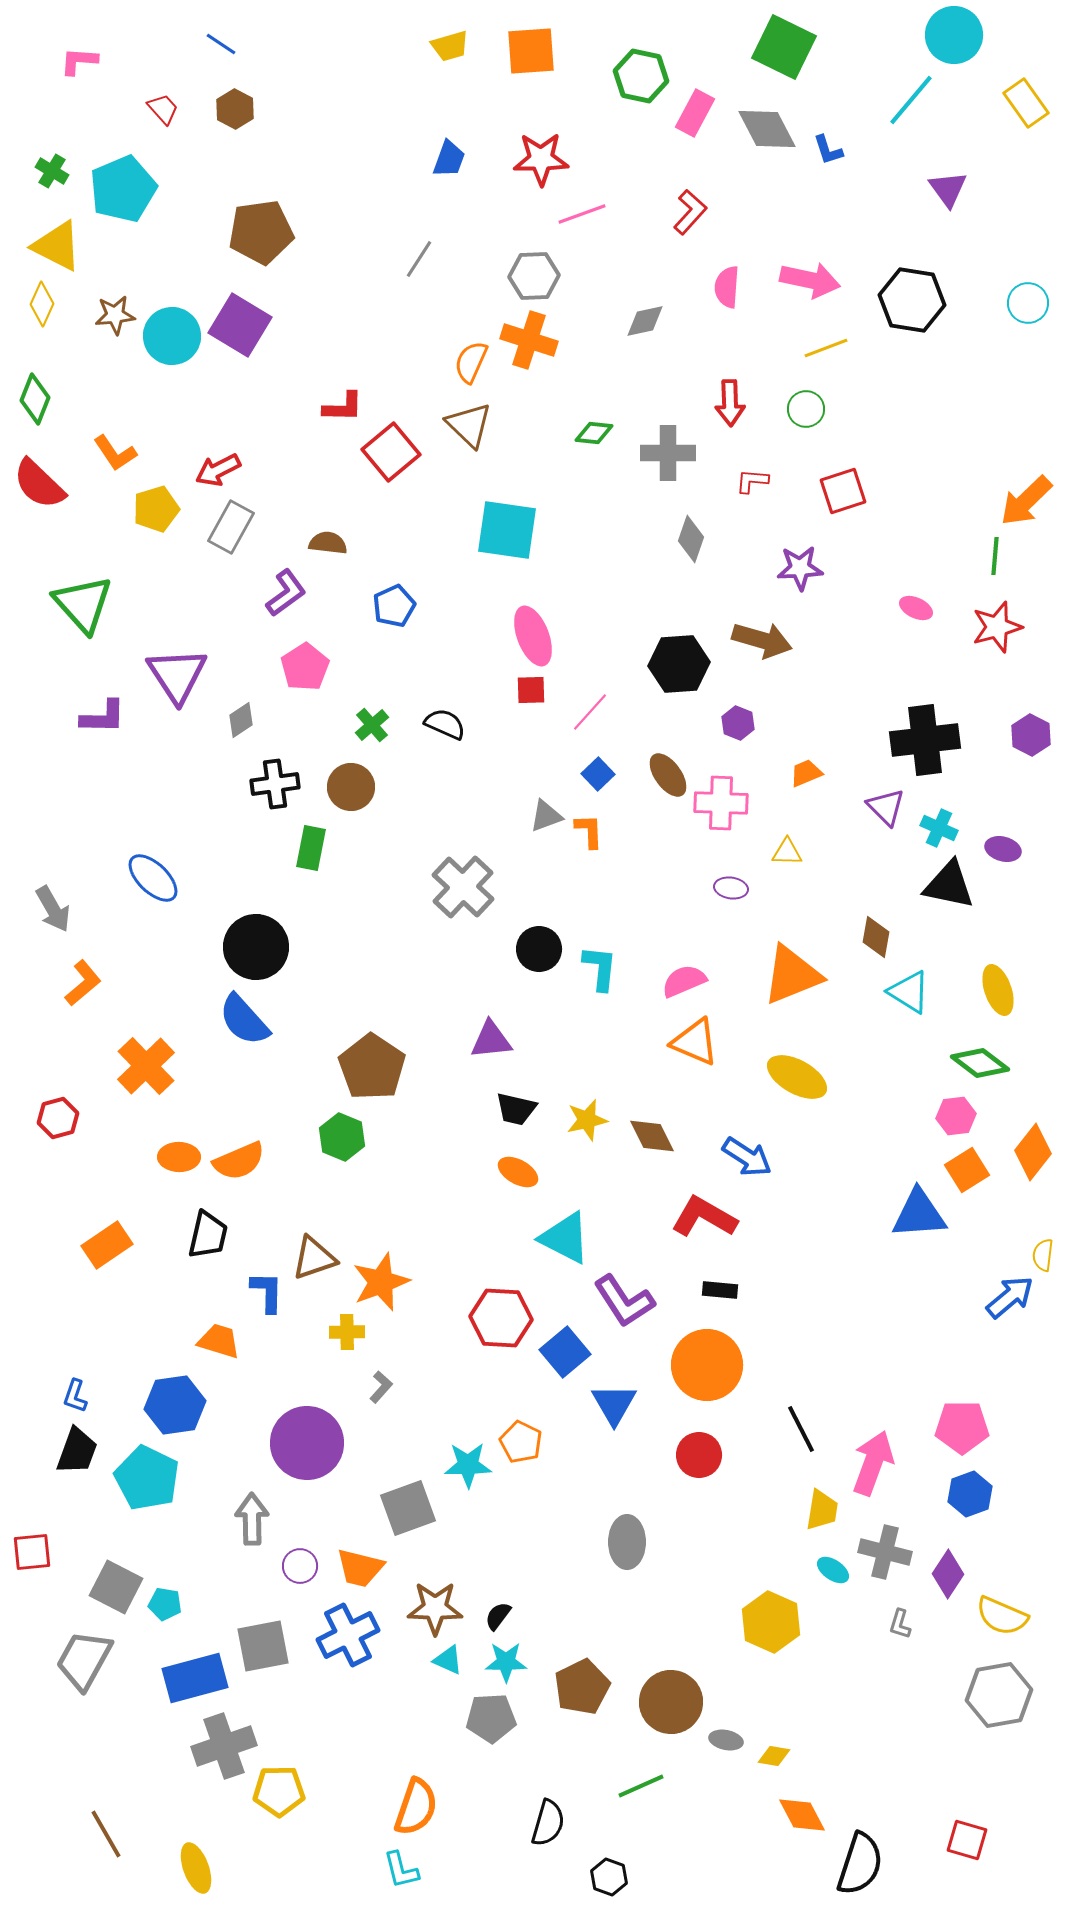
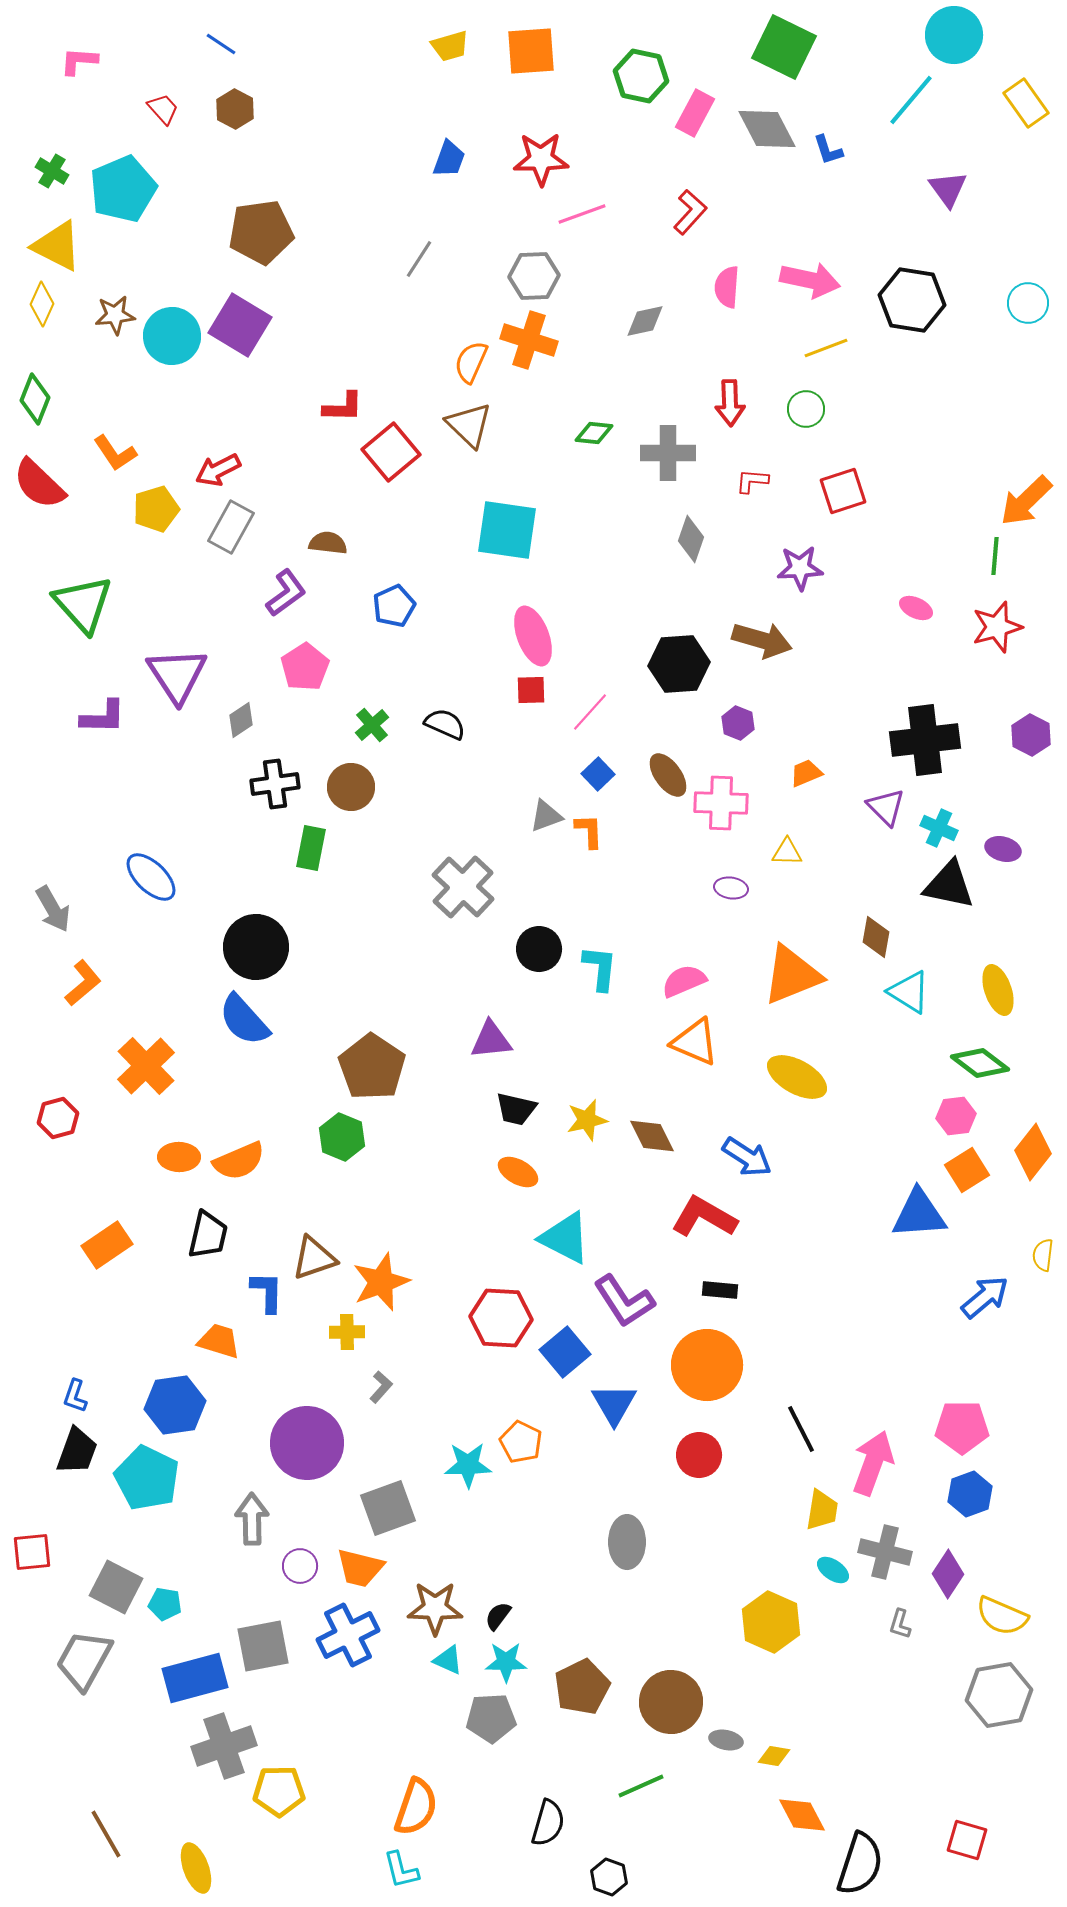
blue ellipse at (153, 878): moved 2 px left, 1 px up
blue arrow at (1010, 1297): moved 25 px left
gray square at (408, 1508): moved 20 px left
